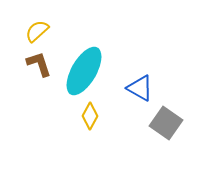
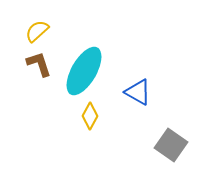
blue triangle: moved 2 px left, 4 px down
gray square: moved 5 px right, 22 px down
